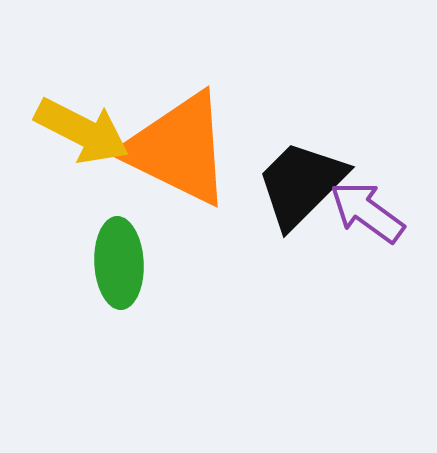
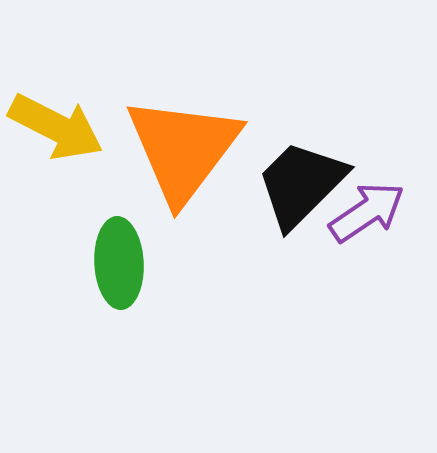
yellow arrow: moved 26 px left, 4 px up
orange triangle: moved 5 px right; rotated 41 degrees clockwise
purple arrow: rotated 110 degrees clockwise
